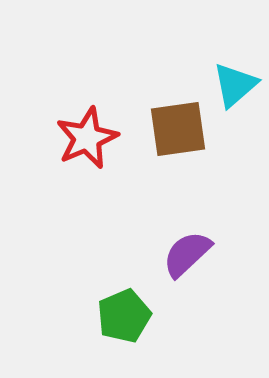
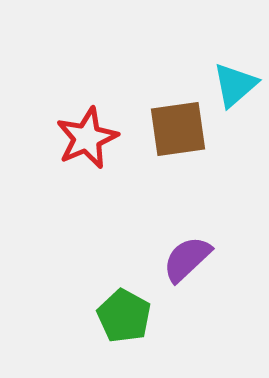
purple semicircle: moved 5 px down
green pentagon: rotated 20 degrees counterclockwise
